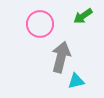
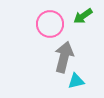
pink circle: moved 10 px right
gray arrow: moved 3 px right
